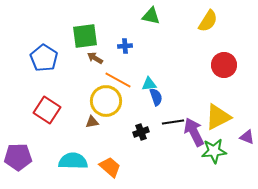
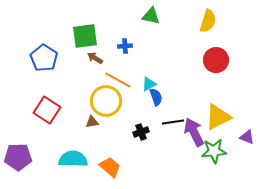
yellow semicircle: rotated 15 degrees counterclockwise
red circle: moved 8 px left, 5 px up
cyan triangle: rotated 21 degrees counterclockwise
cyan semicircle: moved 2 px up
